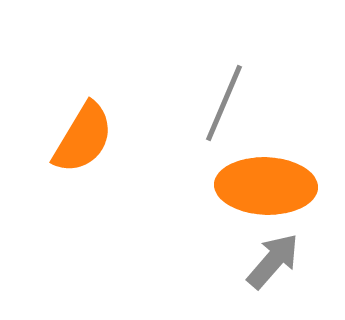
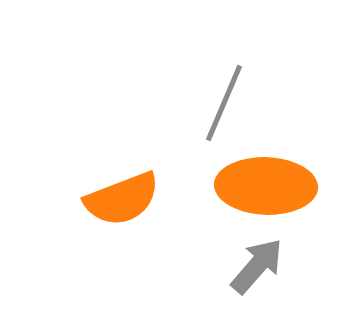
orange semicircle: moved 39 px right, 61 px down; rotated 38 degrees clockwise
gray arrow: moved 16 px left, 5 px down
